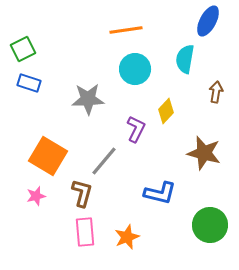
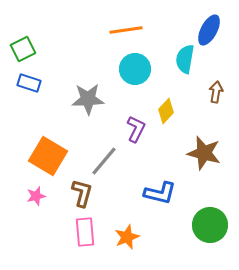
blue ellipse: moved 1 px right, 9 px down
